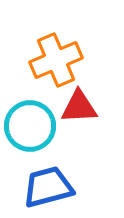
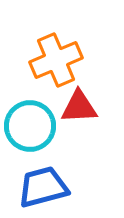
blue trapezoid: moved 5 px left
